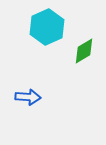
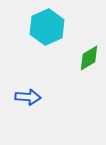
green diamond: moved 5 px right, 7 px down
